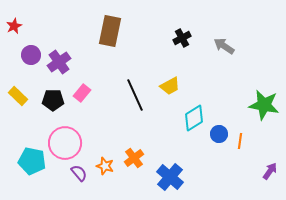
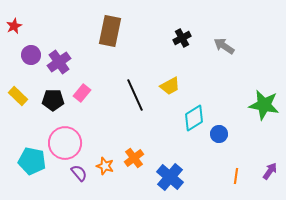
orange line: moved 4 px left, 35 px down
